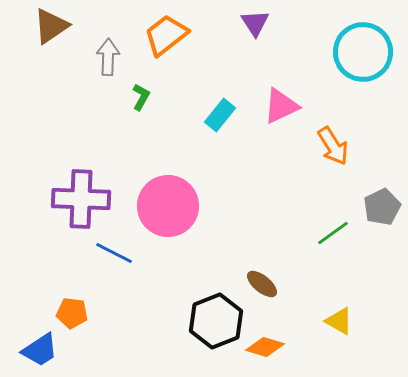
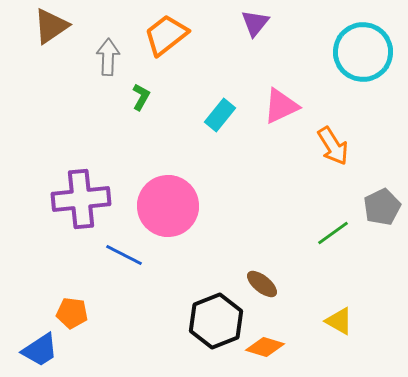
purple triangle: rotated 12 degrees clockwise
purple cross: rotated 8 degrees counterclockwise
blue line: moved 10 px right, 2 px down
